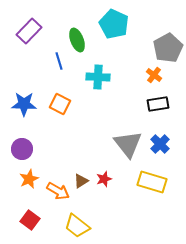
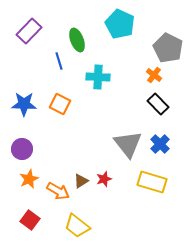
cyan pentagon: moved 6 px right
gray pentagon: rotated 16 degrees counterclockwise
black rectangle: rotated 55 degrees clockwise
